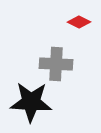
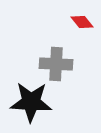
red diamond: moved 3 px right; rotated 25 degrees clockwise
